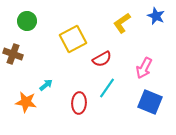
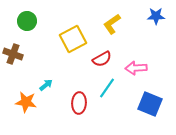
blue star: rotated 24 degrees counterclockwise
yellow L-shape: moved 10 px left, 1 px down
pink arrow: moved 8 px left; rotated 60 degrees clockwise
blue square: moved 2 px down
